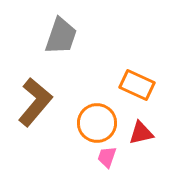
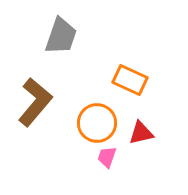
orange rectangle: moved 7 px left, 5 px up
